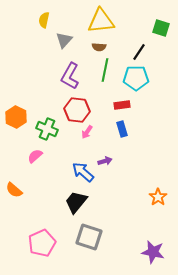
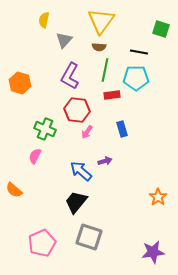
yellow triangle: rotated 48 degrees counterclockwise
green square: moved 1 px down
black line: rotated 66 degrees clockwise
red rectangle: moved 10 px left, 10 px up
orange hexagon: moved 4 px right, 34 px up; rotated 10 degrees counterclockwise
green cross: moved 2 px left
pink semicircle: rotated 21 degrees counterclockwise
blue arrow: moved 2 px left, 1 px up
purple star: rotated 20 degrees counterclockwise
